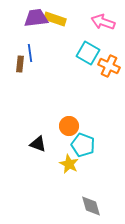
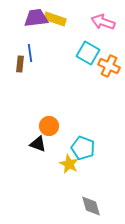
orange circle: moved 20 px left
cyan pentagon: moved 3 px down
